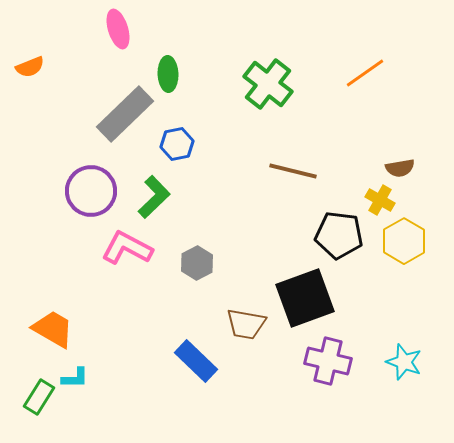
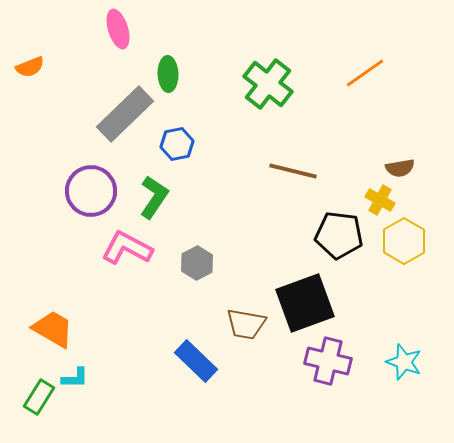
green L-shape: rotated 12 degrees counterclockwise
black square: moved 5 px down
